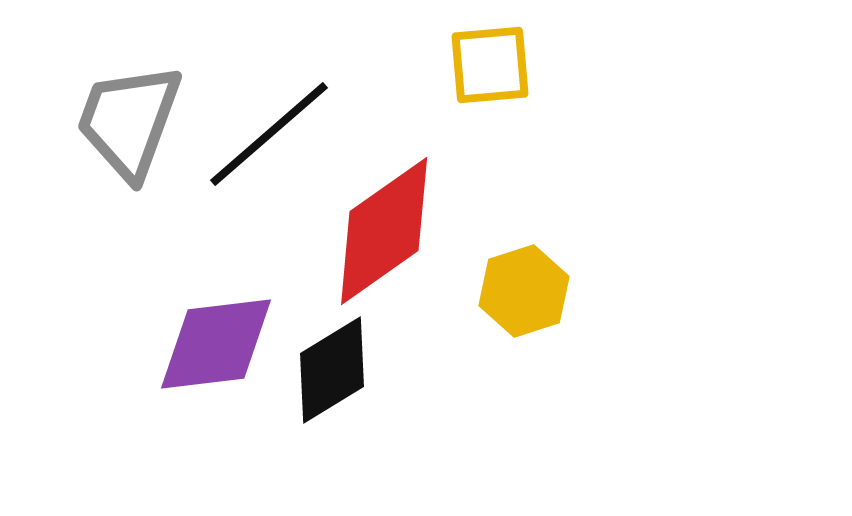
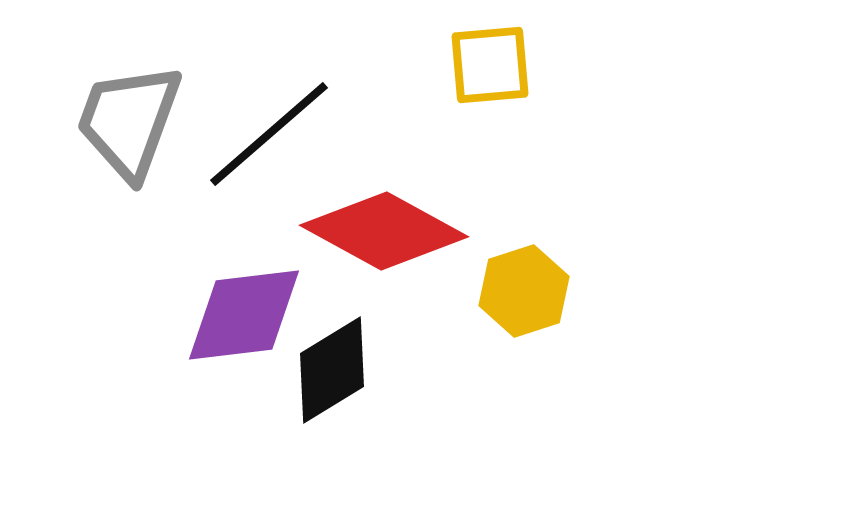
red diamond: rotated 64 degrees clockwise
purple diamond: moved 28 px right, 29 px up
